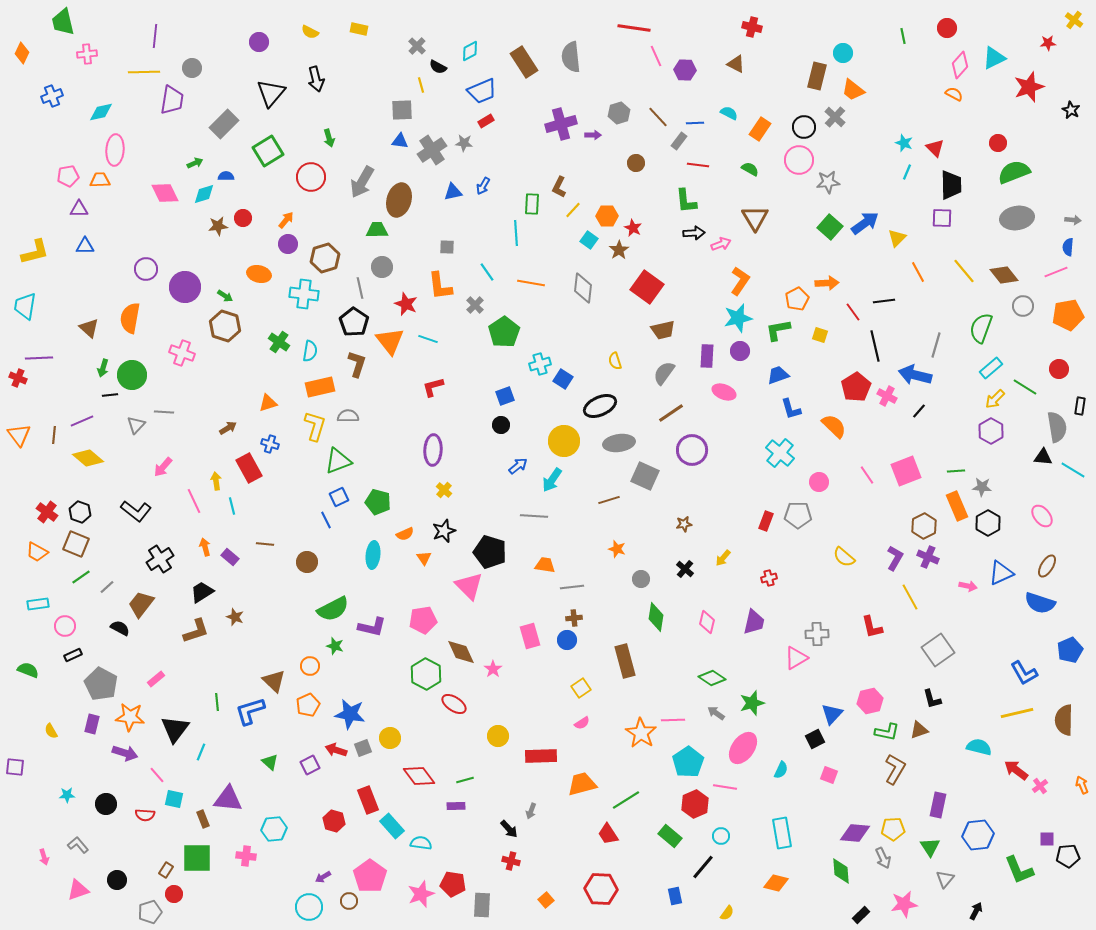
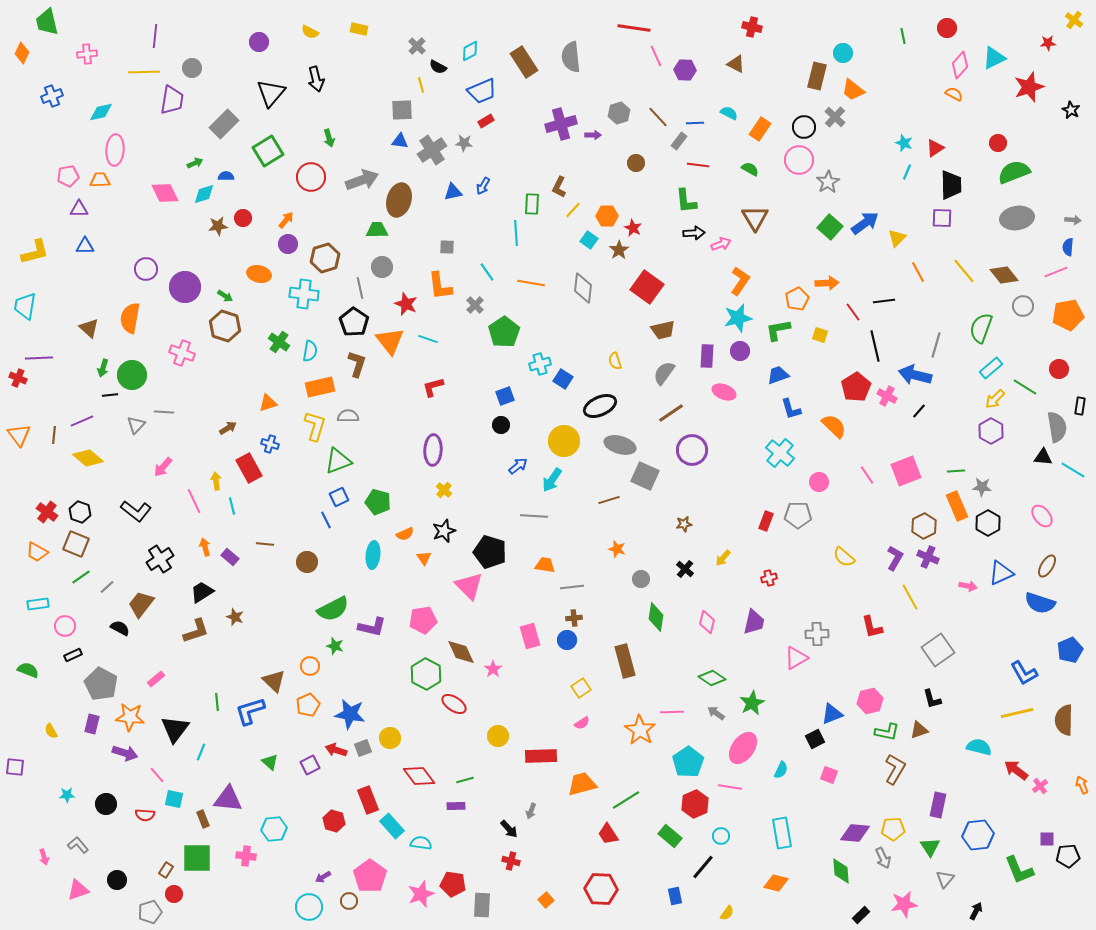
green trapezoid at (63, 22): moved 16 px left
red triangle at (935, 148): rotated 42 degrees clockwise
gray arrow at (362, 182): moved 2 px up; rotated 140 degrees counterclockwise
gray star at (828, 182): rotated 25 degrees counterclockwise
gray ellipse at (619, 443): moved 1 px right, 2 px down; rotated 24 degrees clockwise
green star at (752, 703): rotated 10 degrees counterclockwise
blue triangle at (832, 714): rotated 25 degrees clockwise
pink line at (673, 720): moved 1 px left, 8 px up
orange star at (641, 733): moved 1 px left, 3 px up
pink line at (725, 787): moved 5 px right
